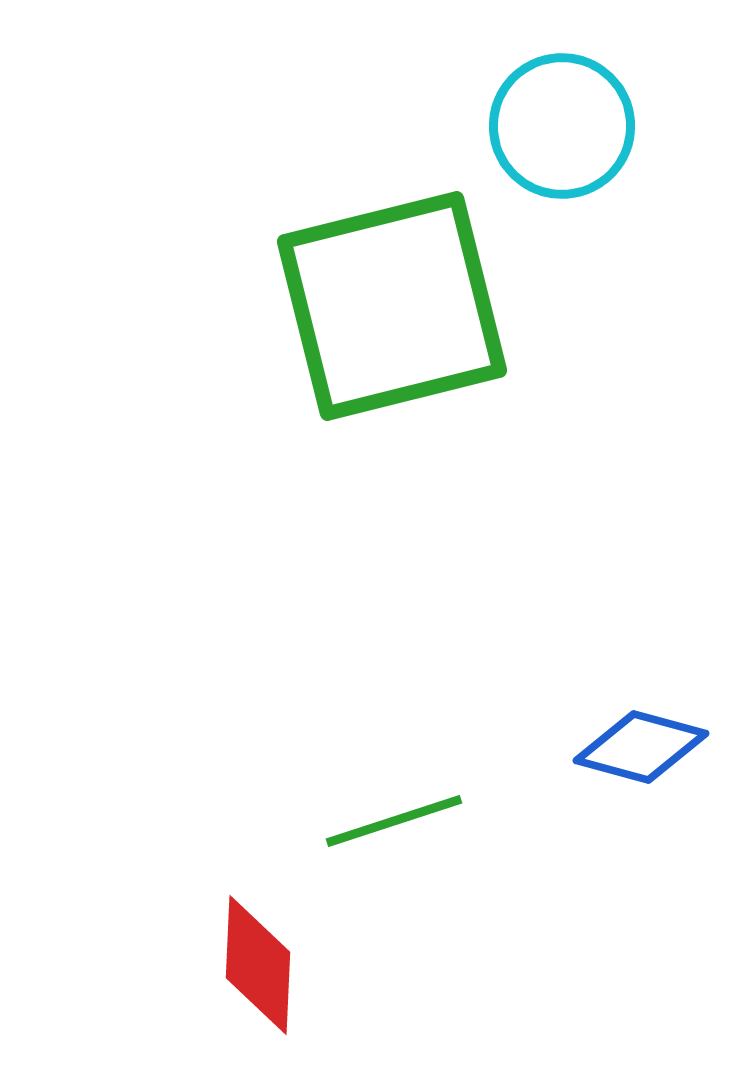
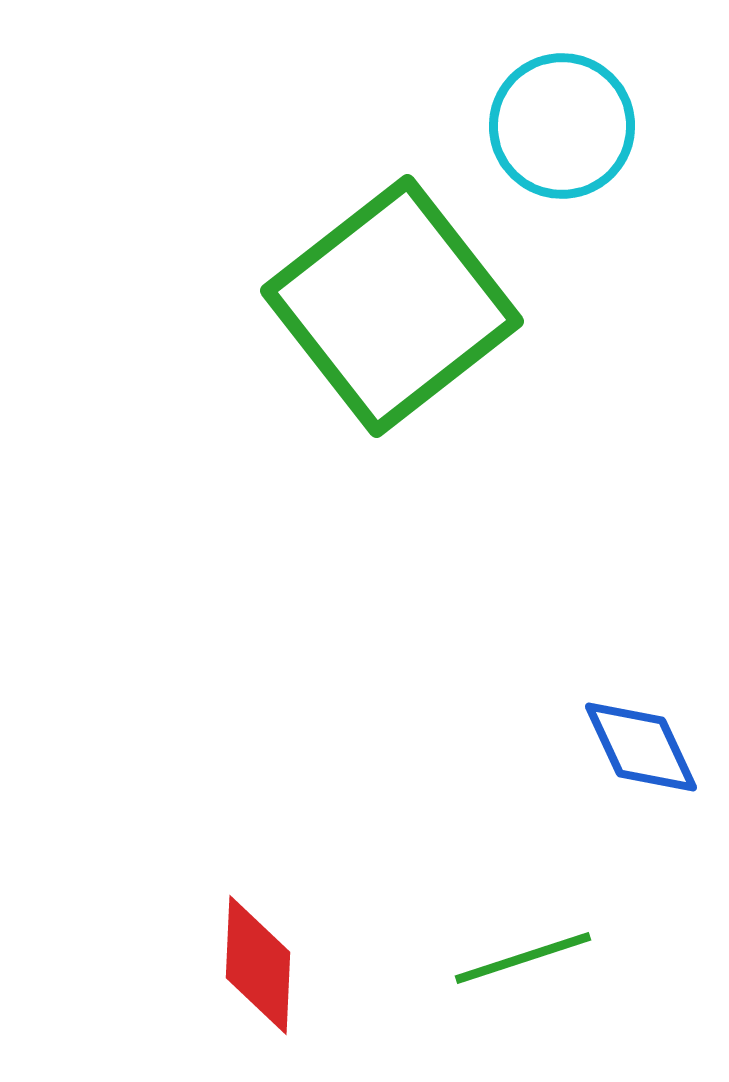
green square: rotated 24 degrees counterclockwise
blue diamond: rotated 50 degrees clockwise
green line: moved 129 px right, 137 px down
